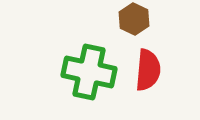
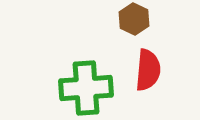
green cross: moved 3 px left, 16 px down; rotated 16 degrees counterclockwise
